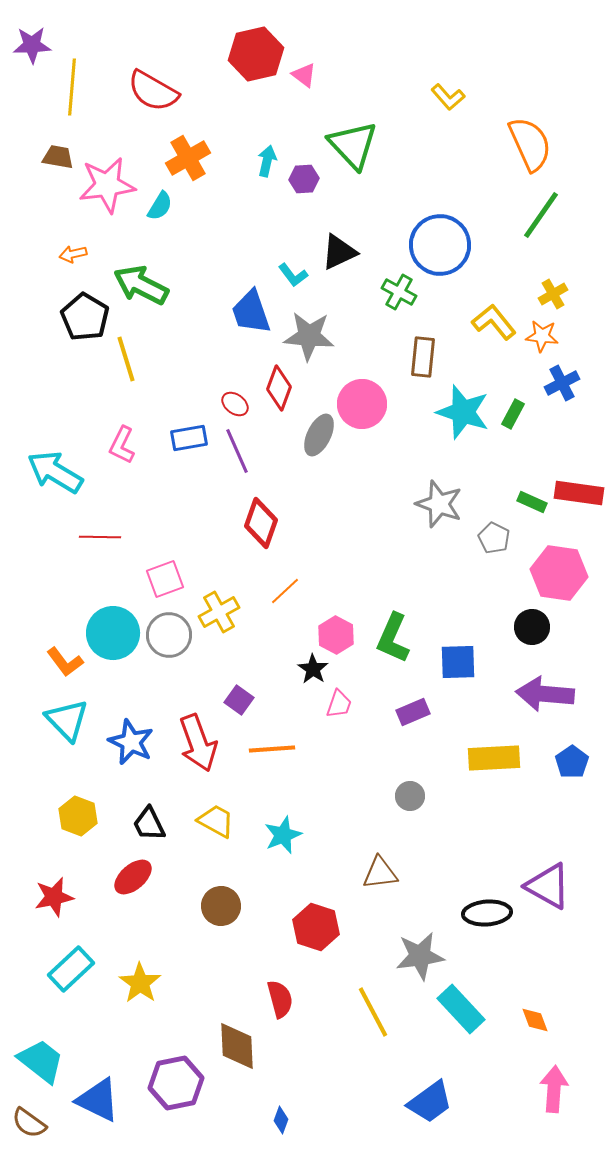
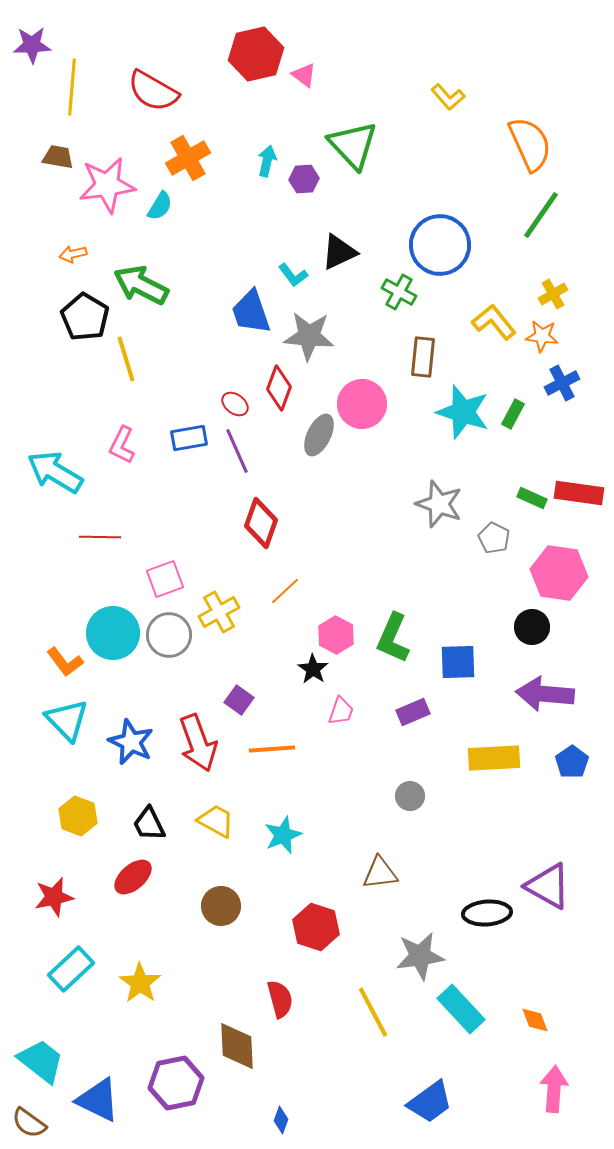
green rectangle at (532, 502): moved 4 px up
pink trapezoid at (339, 704): moved 2 px right, 7 px down
